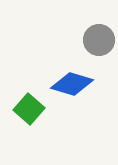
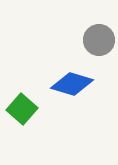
green square: moved 7 px left
